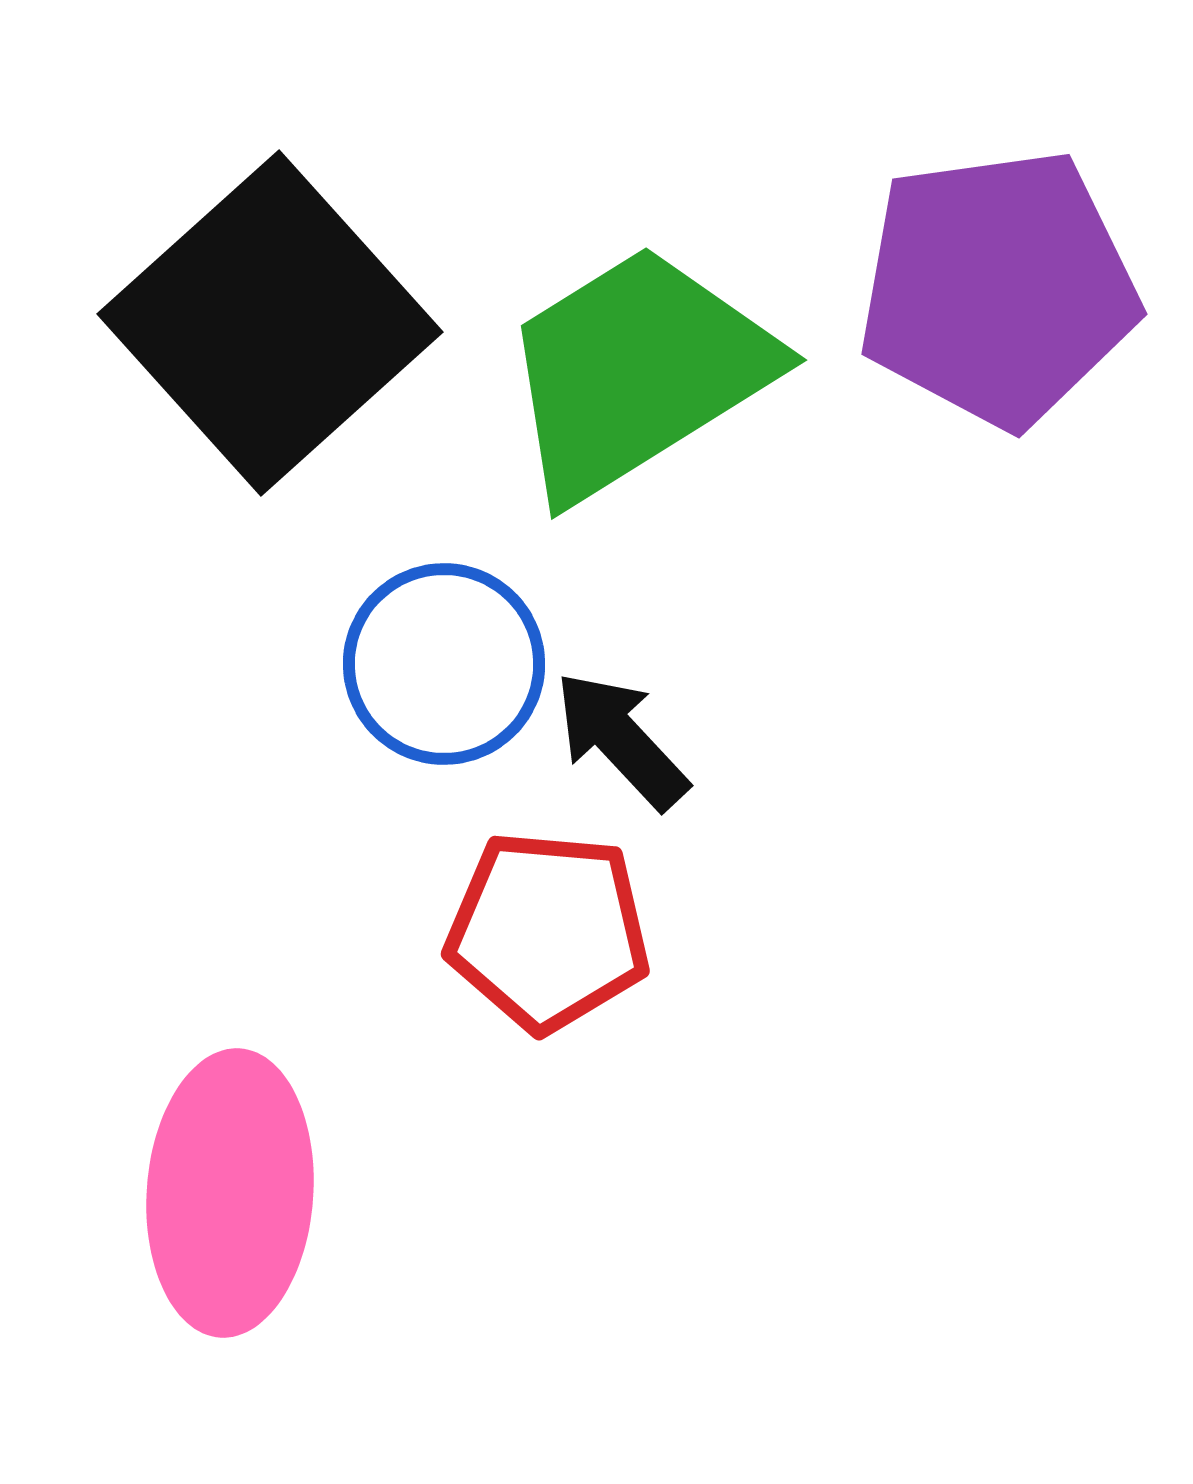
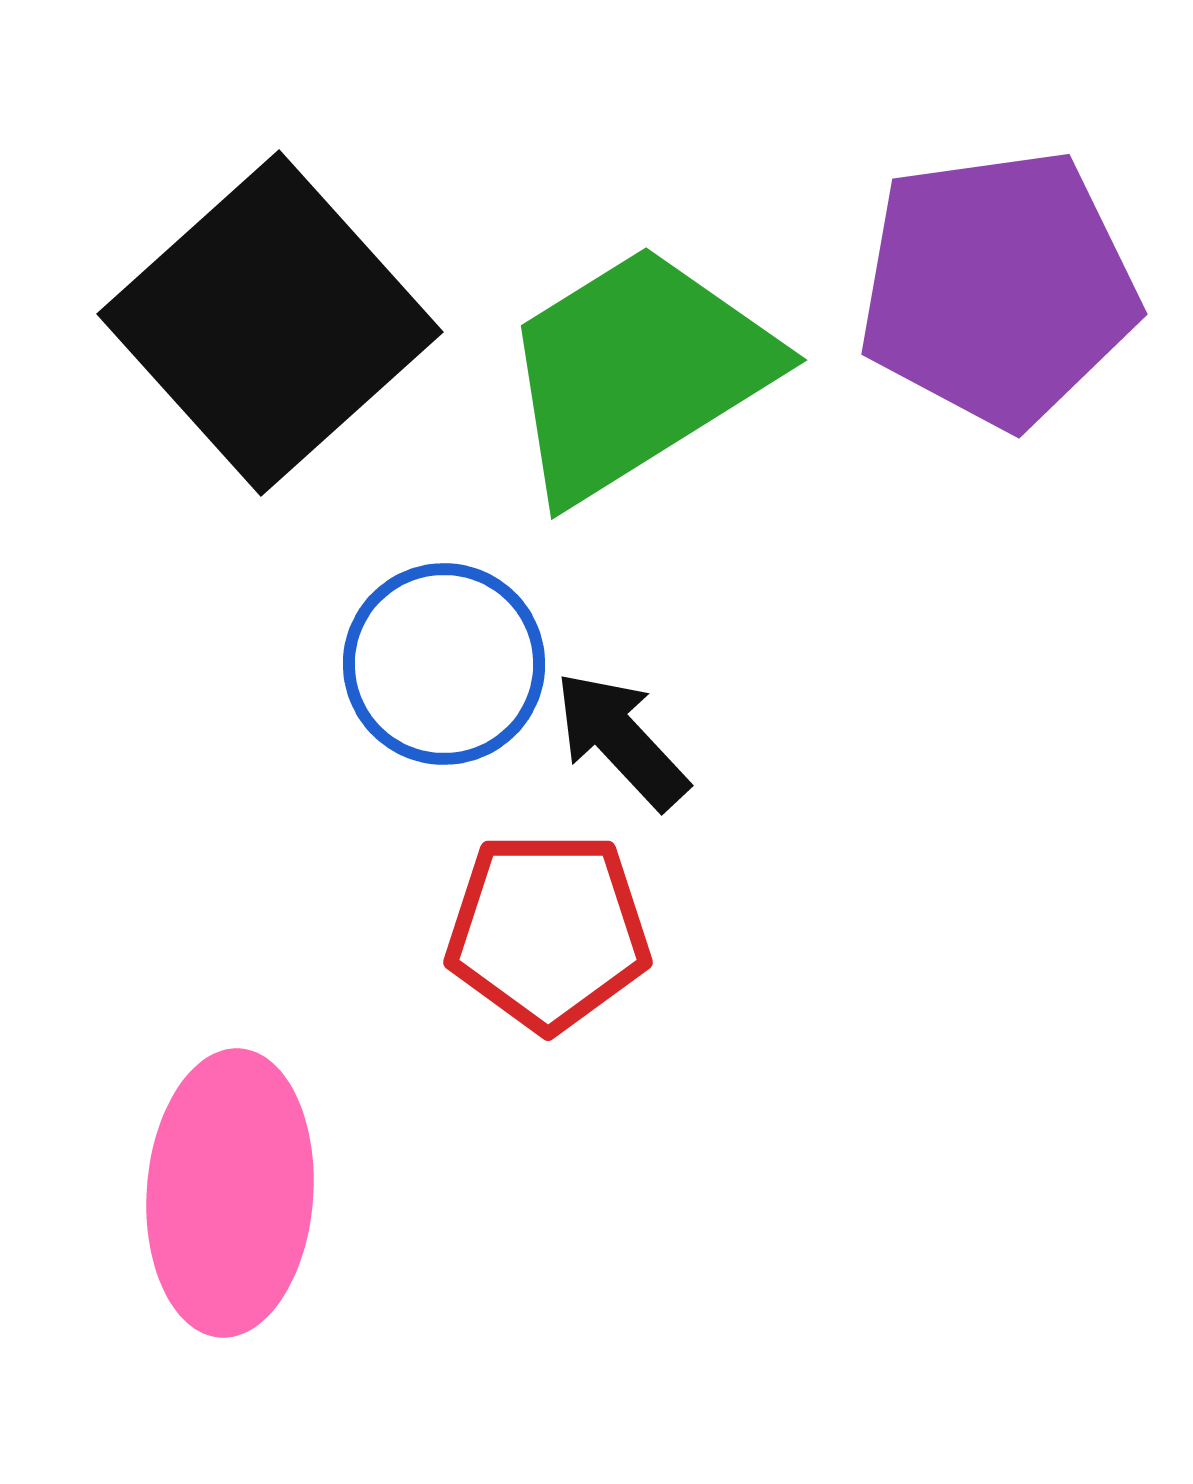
red pentagon: rotated 5 degrees counterclockwise
